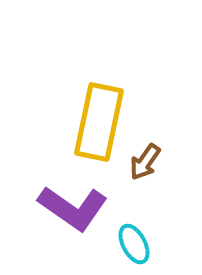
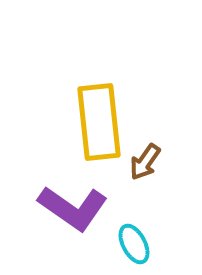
yellow rectangle: rotated 18 degrees counterclockwise
